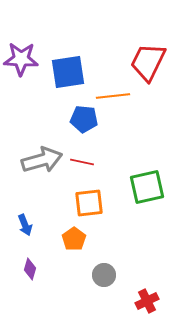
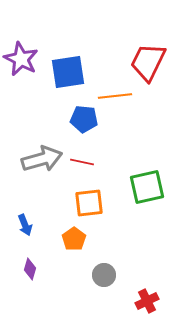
purple star: rotated 24 degrees clockwise
orange line: moved 2 px right
gray arrow: moved 1 px up
